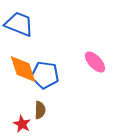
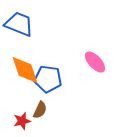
orange diamond: moved 2 px right, 1 px down
blue pentagon: moved 3 px right, 4 px down
brown semicircle: rotated 24 degrees clockwise
red star: moved 3 px up; rotated 30 degrees clockwise
